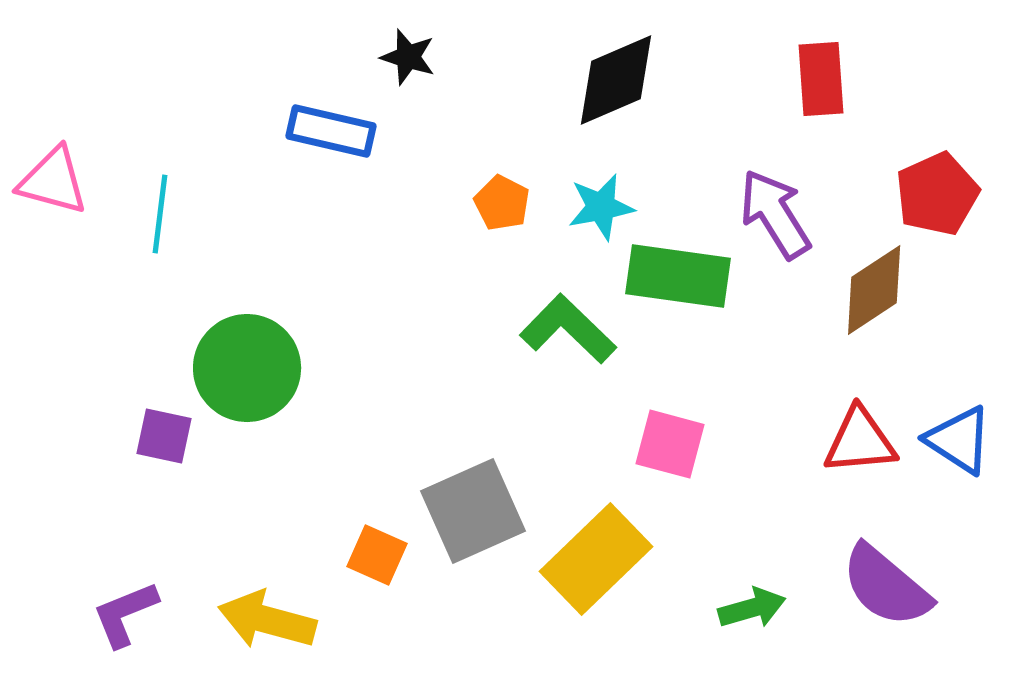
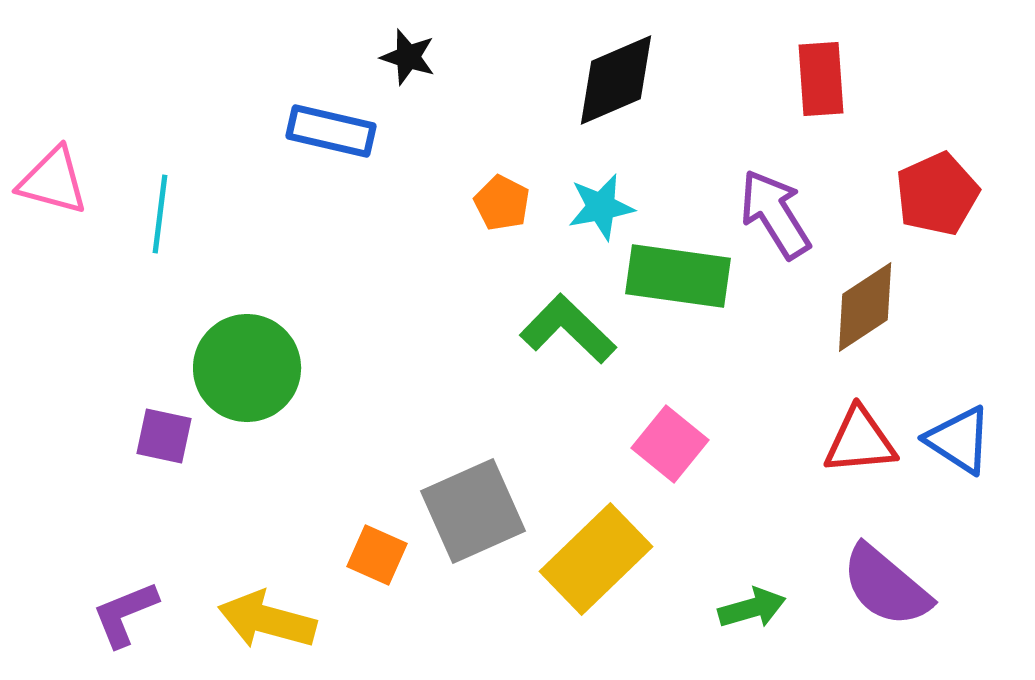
brown diamond: moved 9 px left, 17 px down
pink square: rotated 24 degrees clockwise
